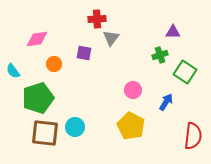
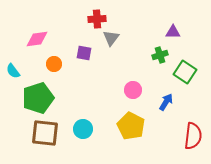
cyan circle: moved 8 px right, 2 px down
